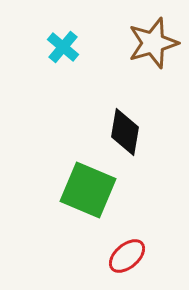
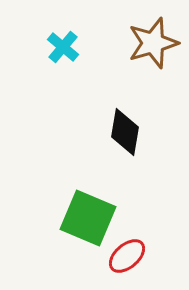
green square: moved 28 px down
